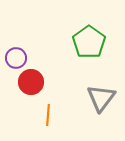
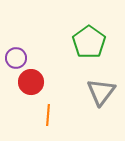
gray triangle: moved 6 px up
